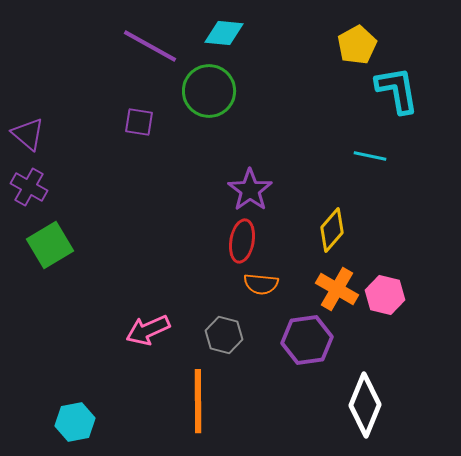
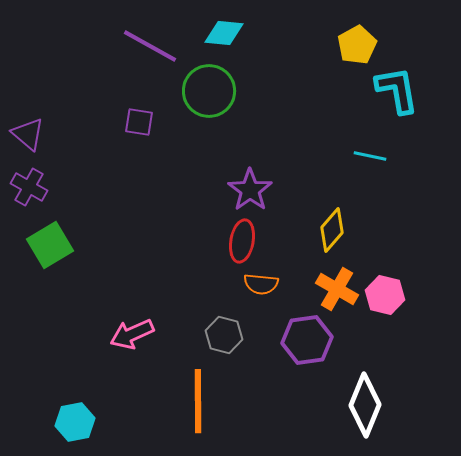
pink arrow: moved 16 px left, 4 px down
